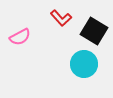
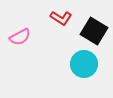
red L-shape: rotated 15 degrees counterclockwise
